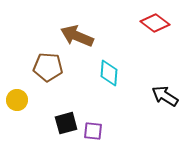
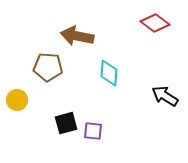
brown arrow: rotated 12 degrees counterclockwise
